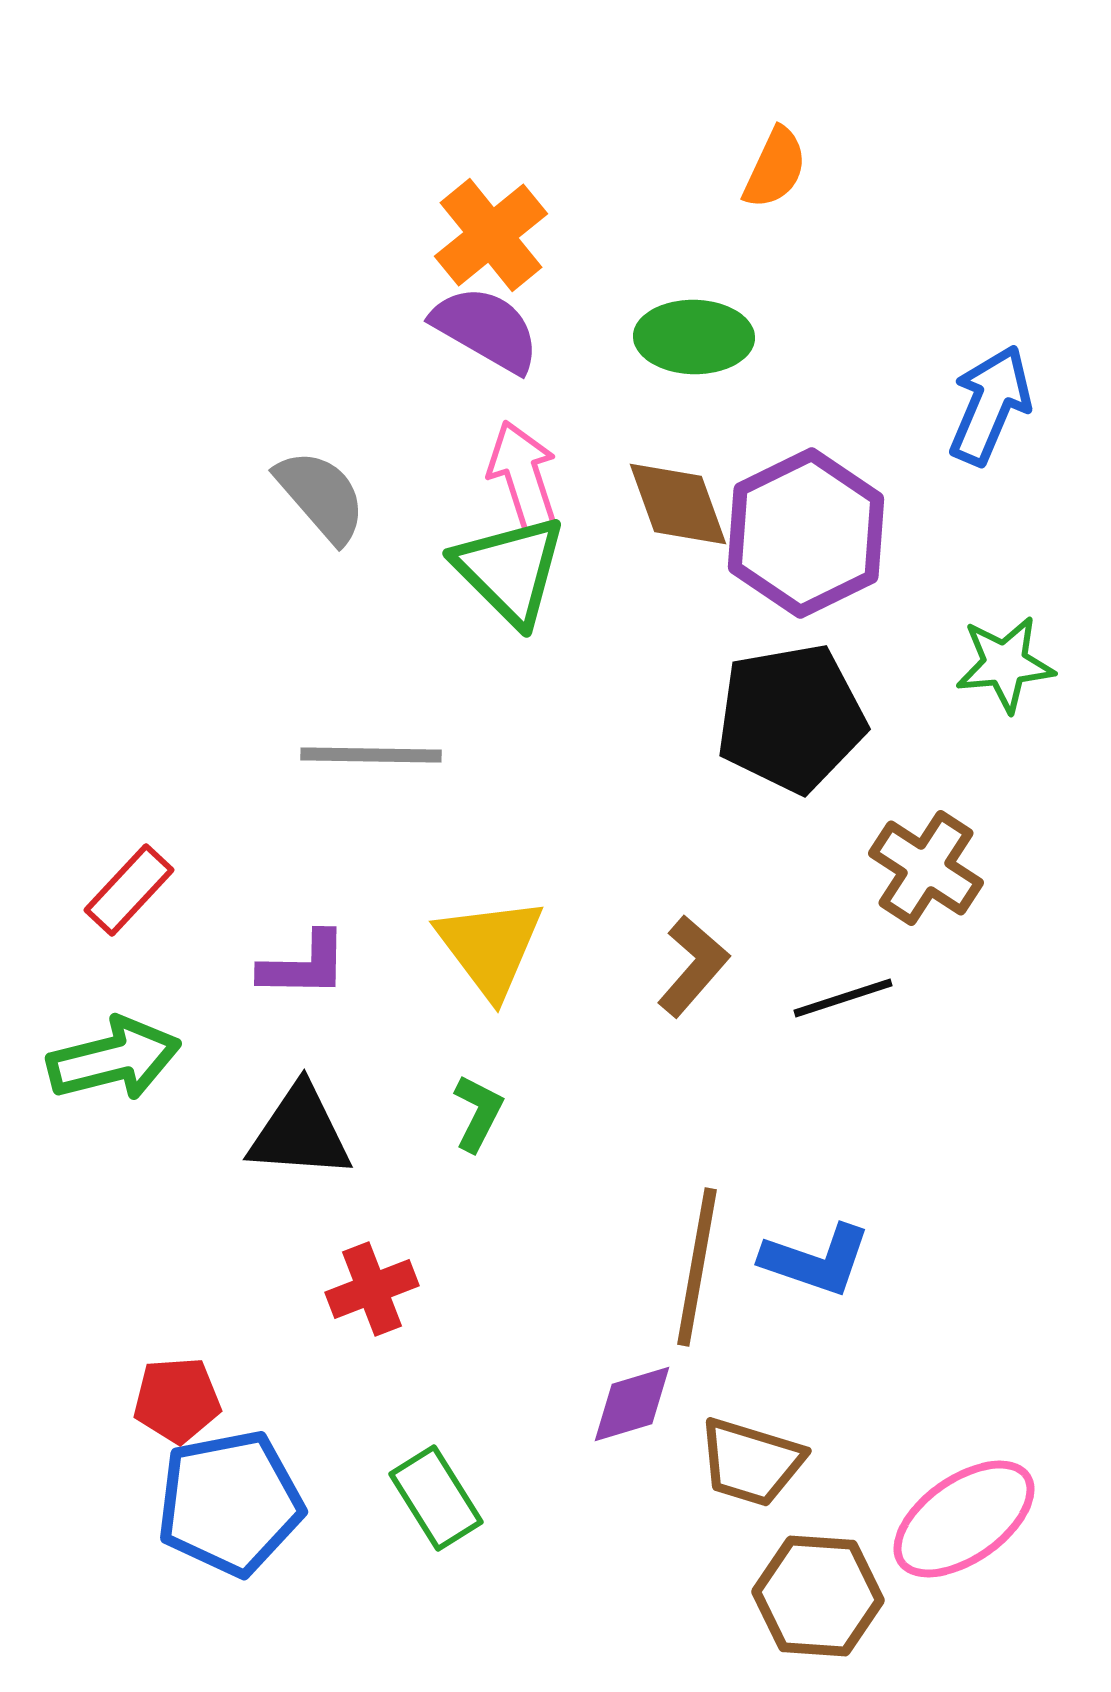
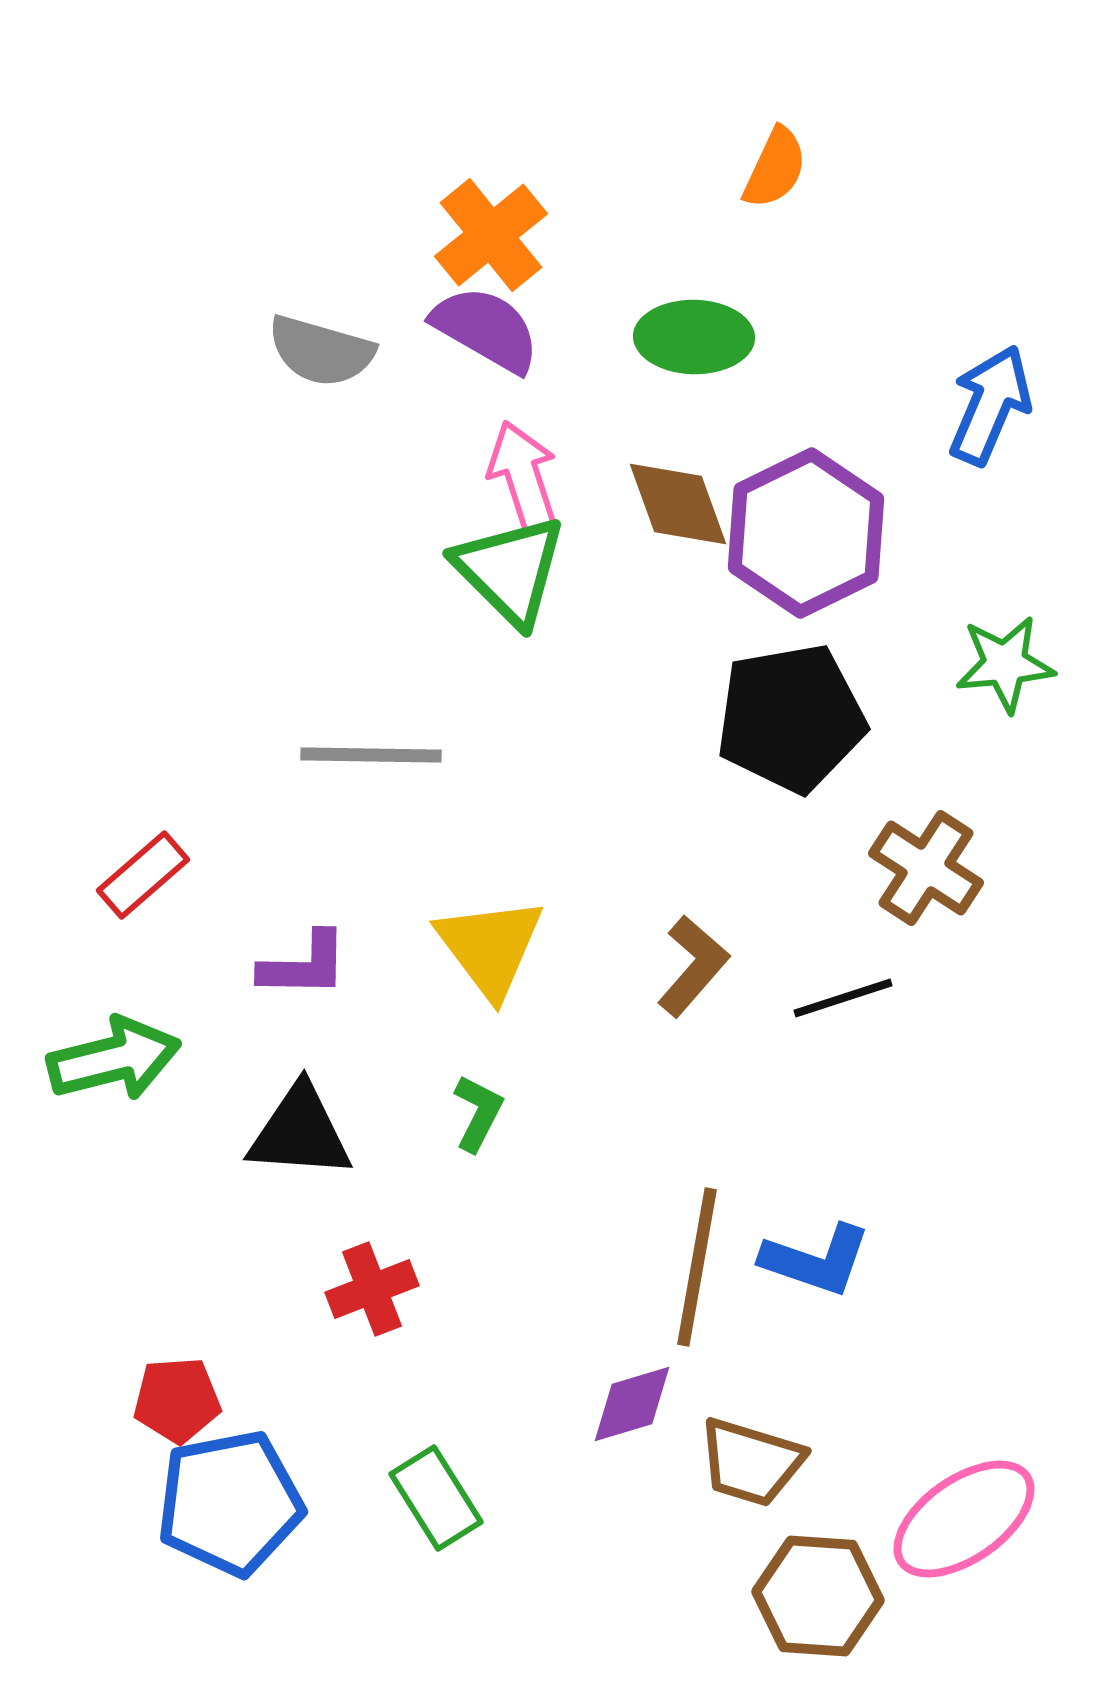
gray semicircle: moved 145 px up; rotated 147 degrees clockwise
red rectangle: moved 14 px right, 15 px up; rotated 6 degrees clockwise
